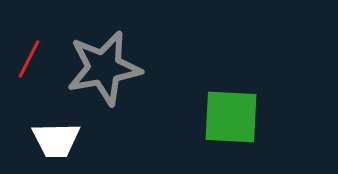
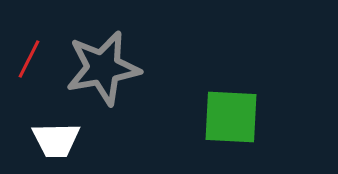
gray star: moved 1 px left
